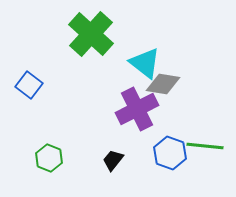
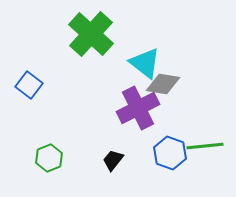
purple cross: moved 1 px right, 1 px up
green line: rotated 12 degrees counterclockwise
green hexagon: rotated 16 degrees clockwise
